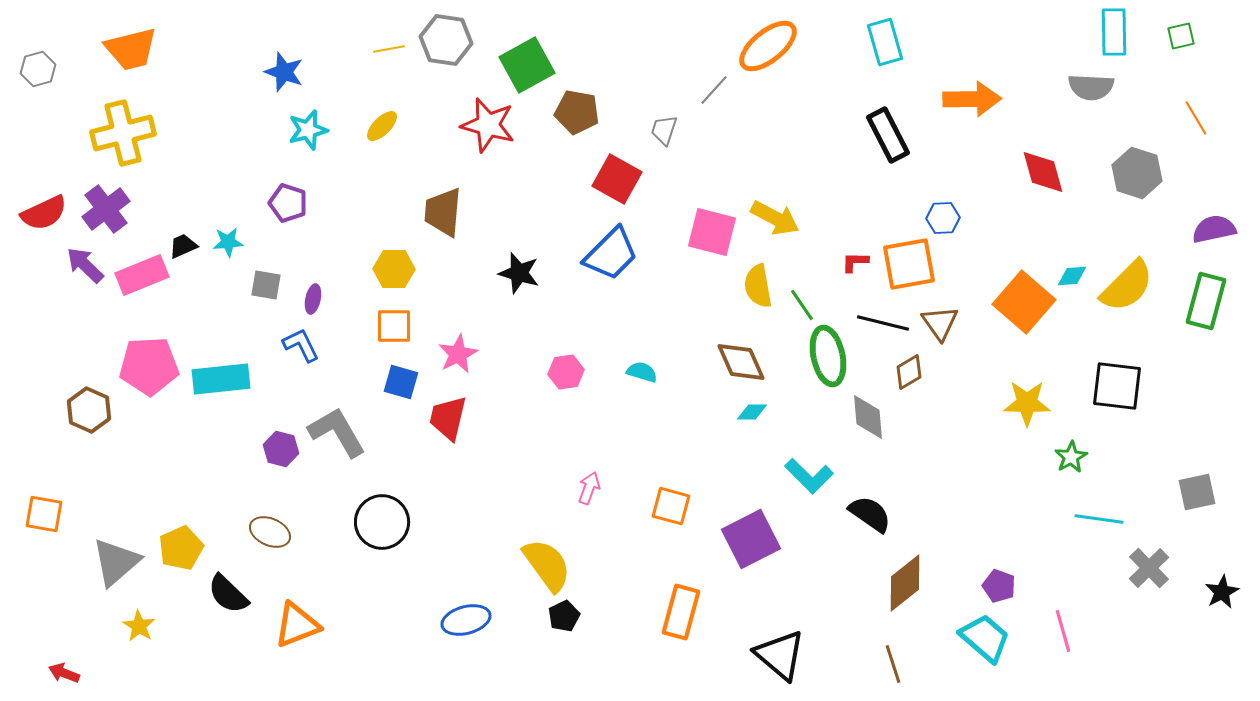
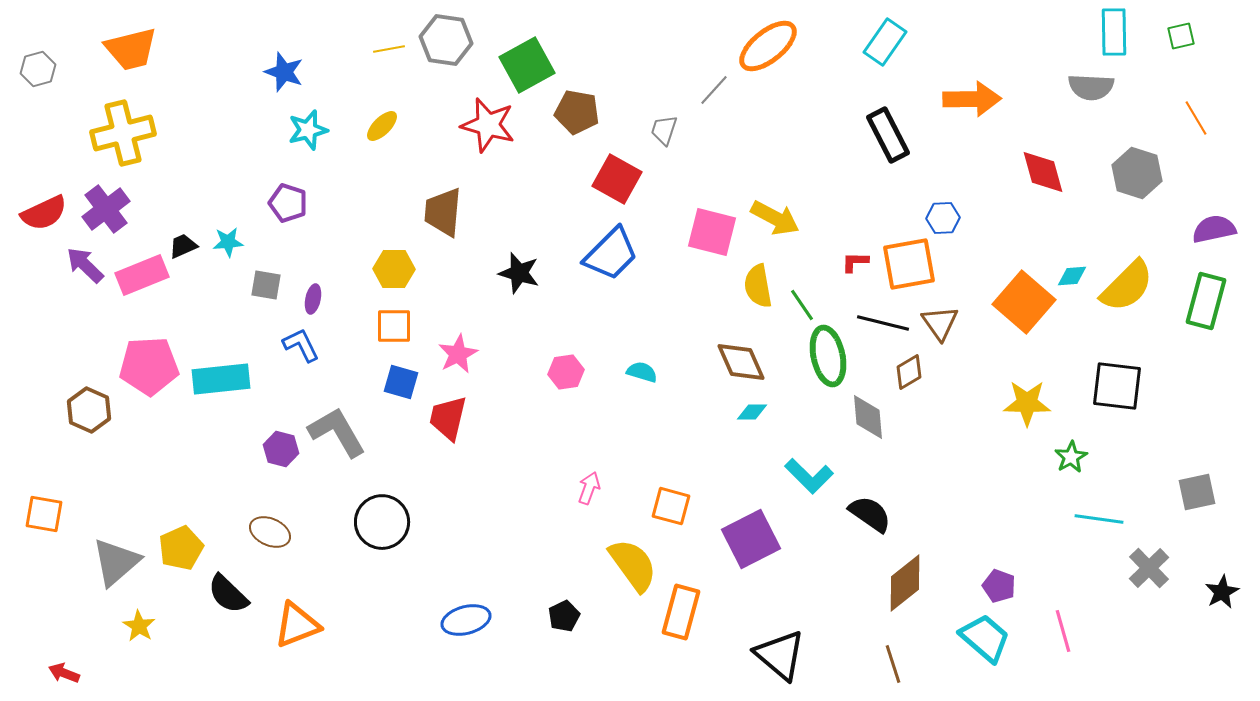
cyan rectangle at (885, 42): rotated 51 degrees clockwise
yellow semicircle at (547, 565): moved 86 px right
